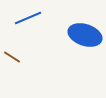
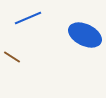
blue ellipse: rotated 8 degrees clockwise
